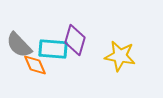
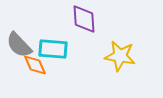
purple diamond: moved 9 px right, 21 px up; rotated 20 degrees counterclockwise
